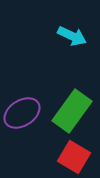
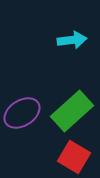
cyan arrow: moved 4 px down; rotated 32 degrees counterclockwise
green rectangle: rotated 12 degrees clockwise
